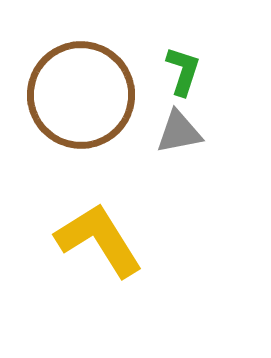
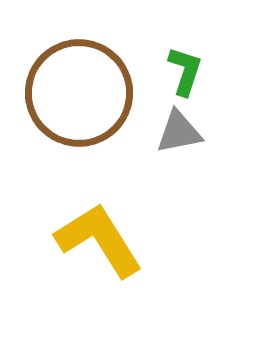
green L-shape: moved 2 px right
brown circle: moved 2 px left, 2 px up
